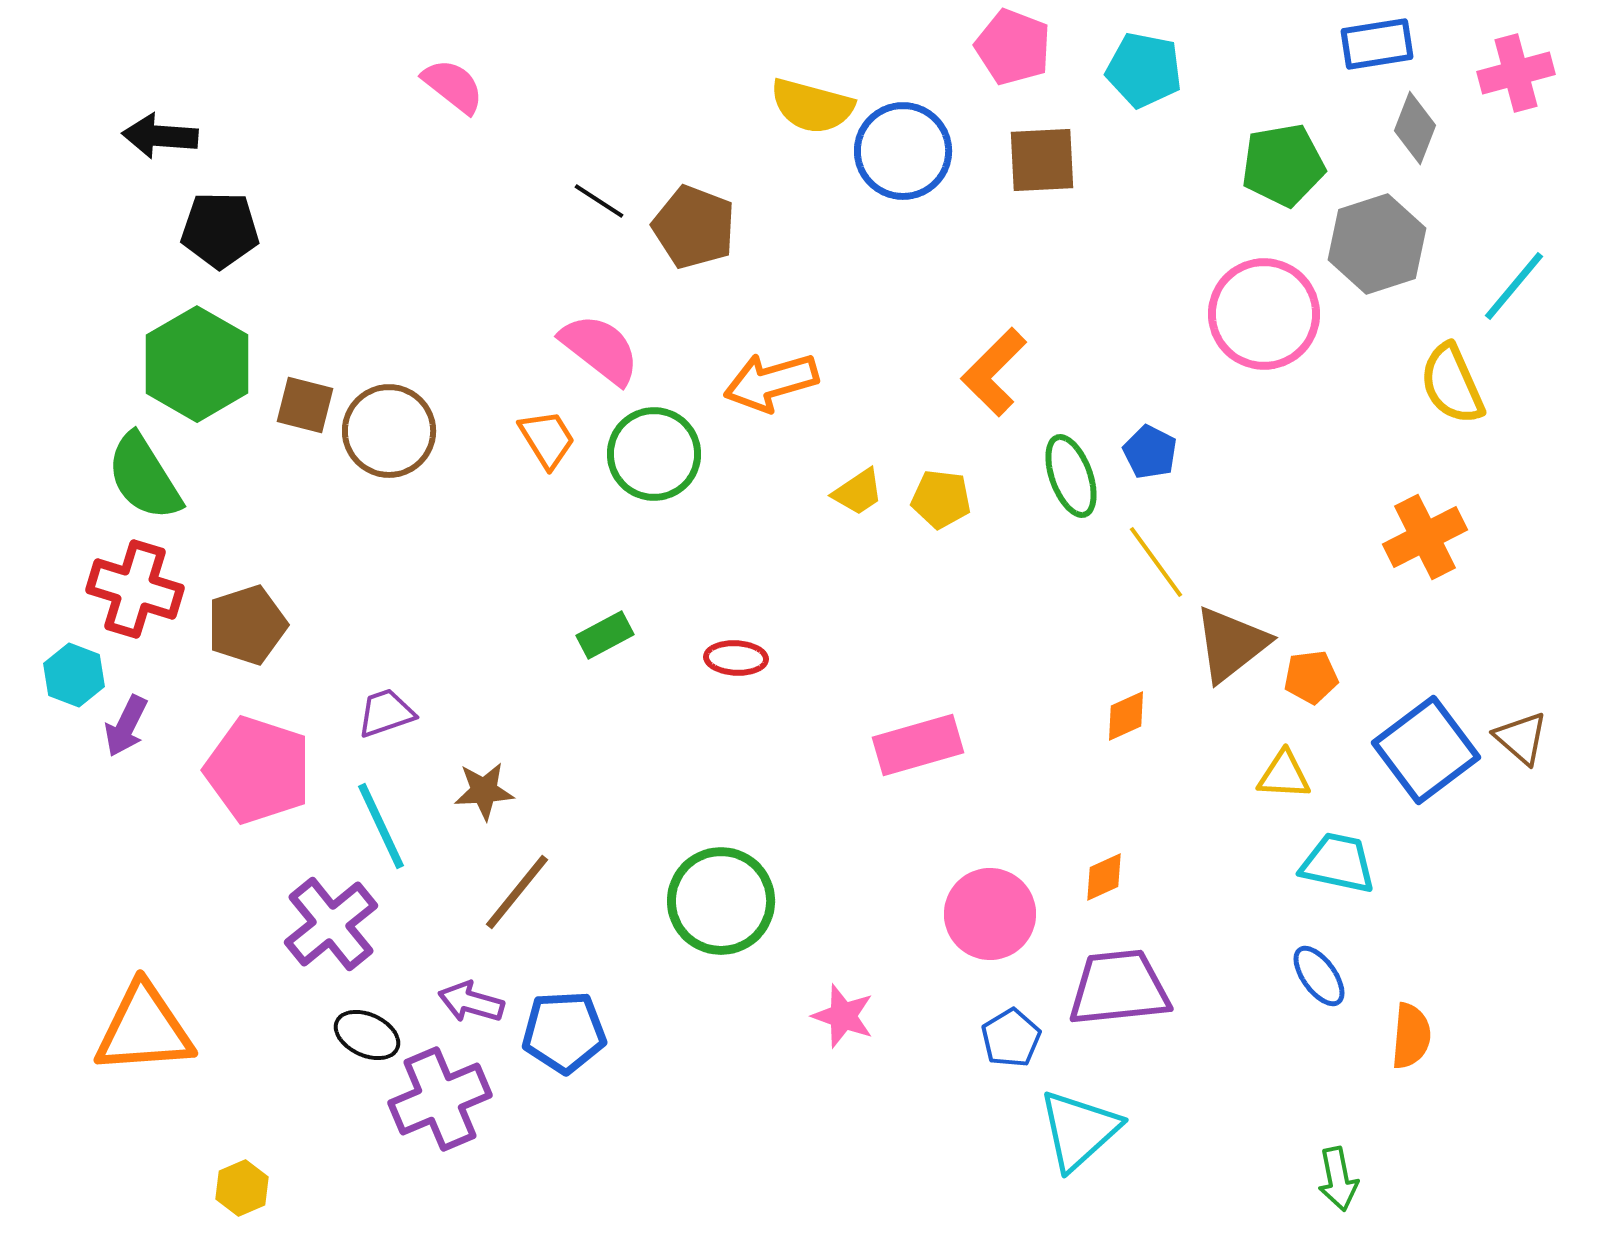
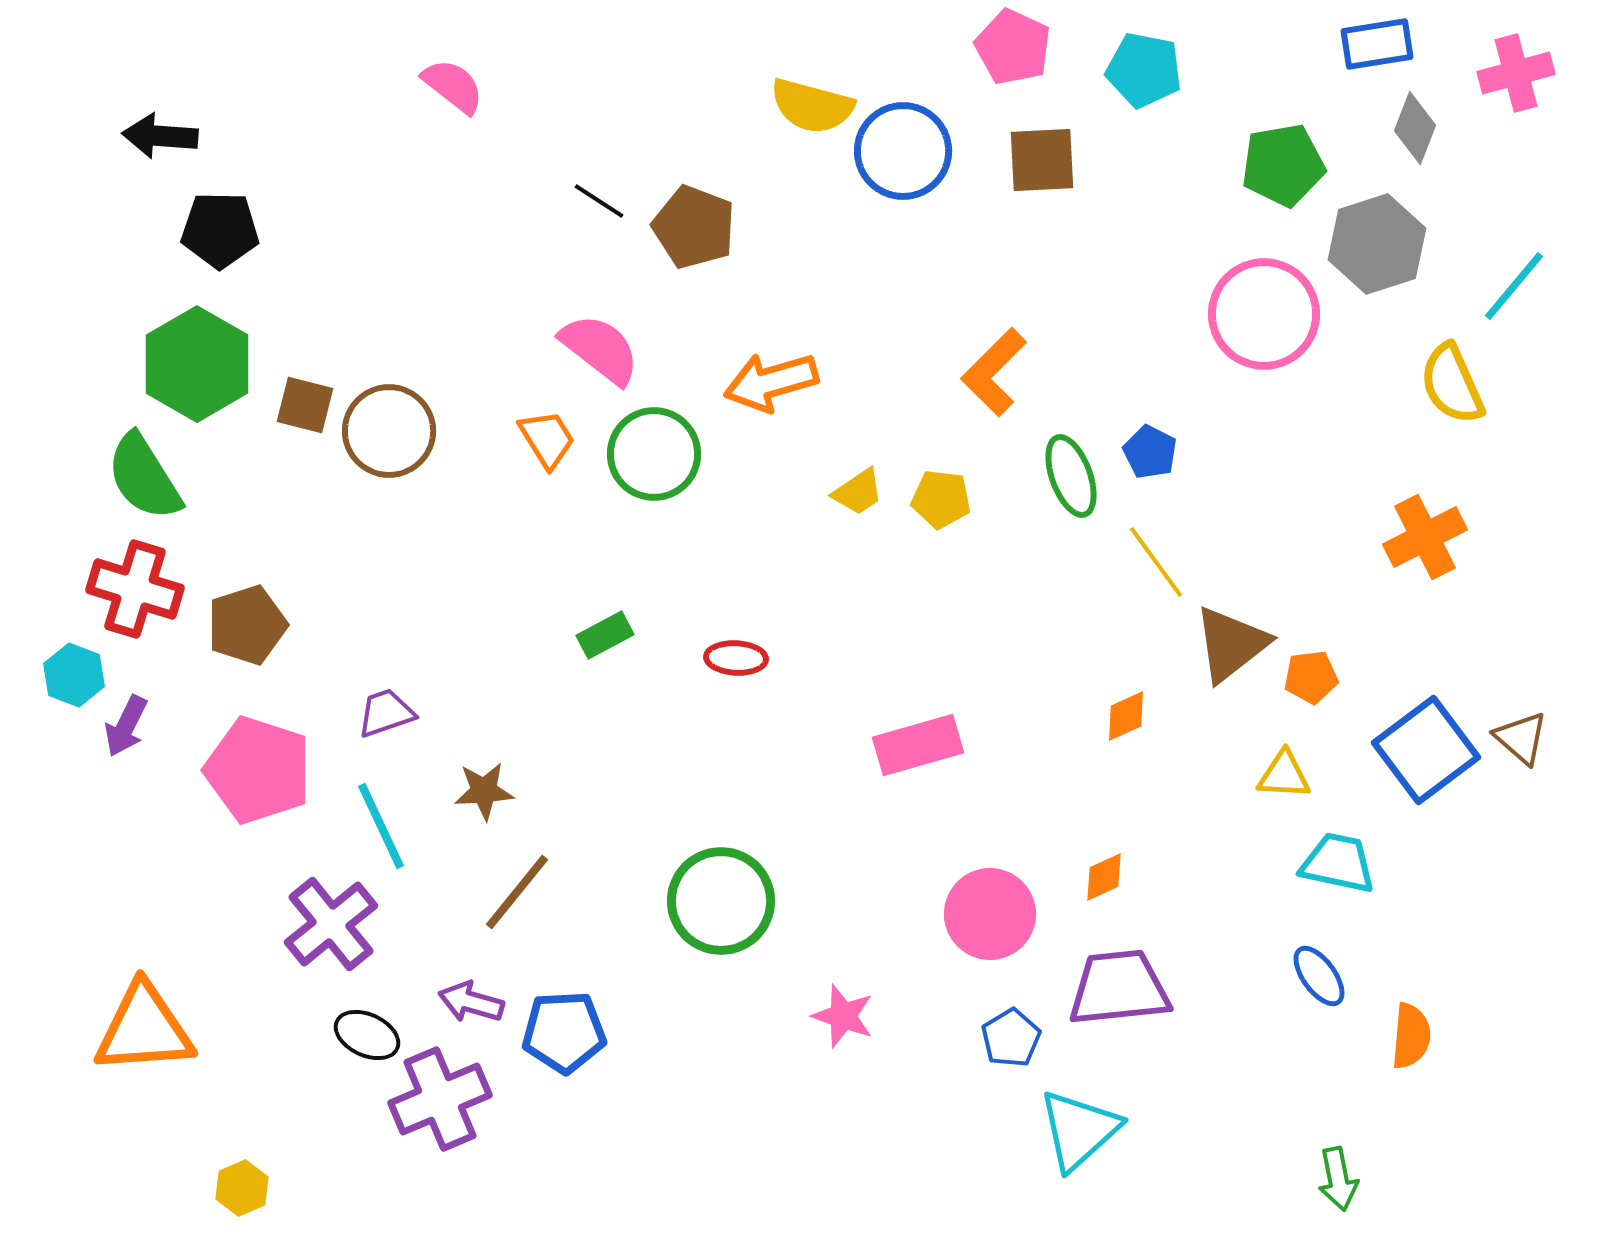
pink pentagon at (1013, 47): rotated 4 degrees clockwise
